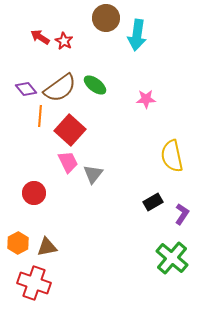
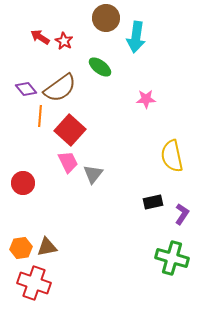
cyan arrow: moved 1 px left, 2 px down
green ellipse: moved 5 px right, 18 px up
red circle: moved 11 px left, 10 px up
black rectangle: rotated 18 degrees clockwise
orange hexagon: moved 3 px right, 5 px down; rotated 20 degrees clockwise
green cross: rotated 24 degrees counterclockwise
